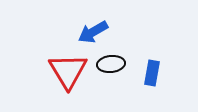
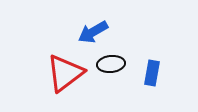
red triangle: moved 3 px left, 2 px down; rotated 24 degrees clockwise
